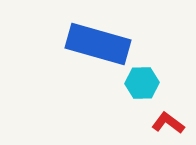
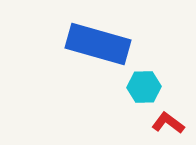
cyan hexagon: moved 2 px right, 4 px down
